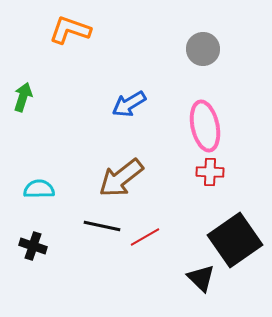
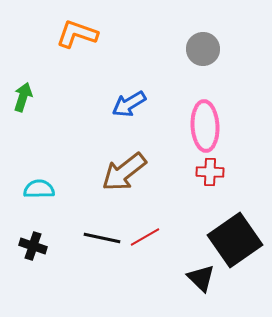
orange L-shape: moved 7 px right, 4 px down
pink ellipse: rotated 9 degrees clockwise
brown arrow: moved 3 px right, 6 px up
black line: moved 12 px down
